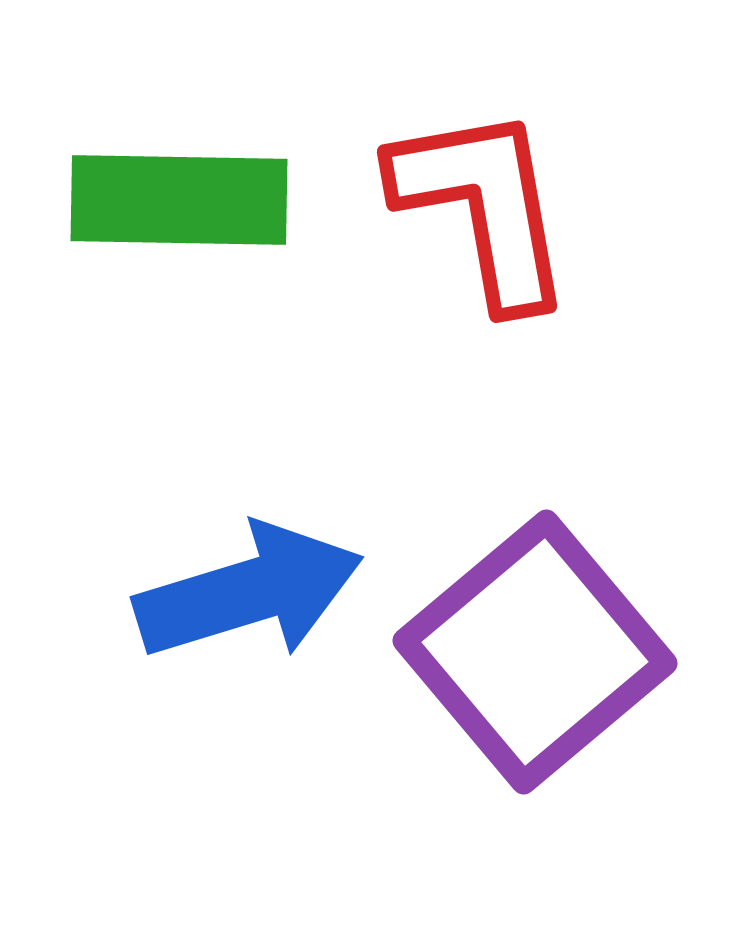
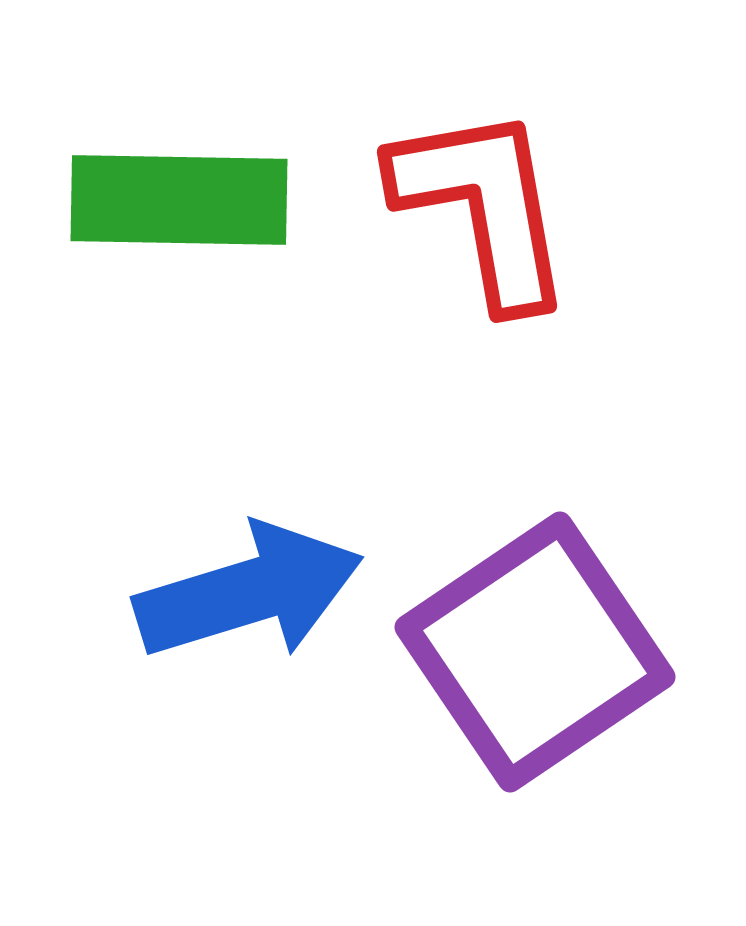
purple square: rotated 6 degrees clockwise
